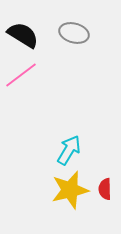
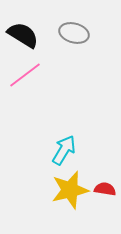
pink line: moved 4 px right
cyan arrow: moved 5 px left
red semicircle: rotated 100 degrees clockwise
